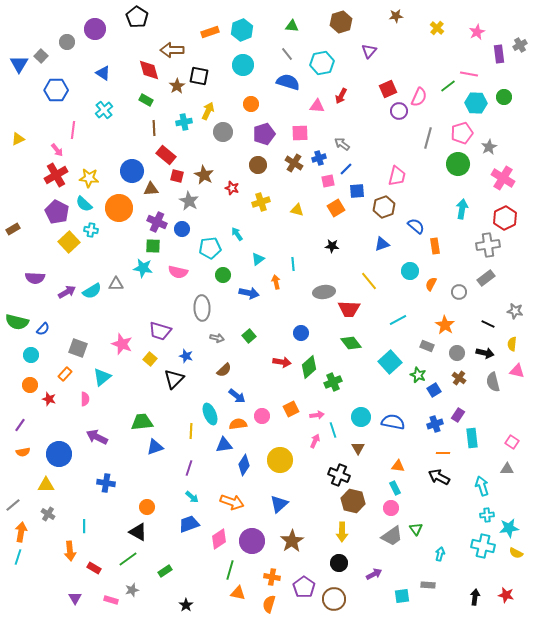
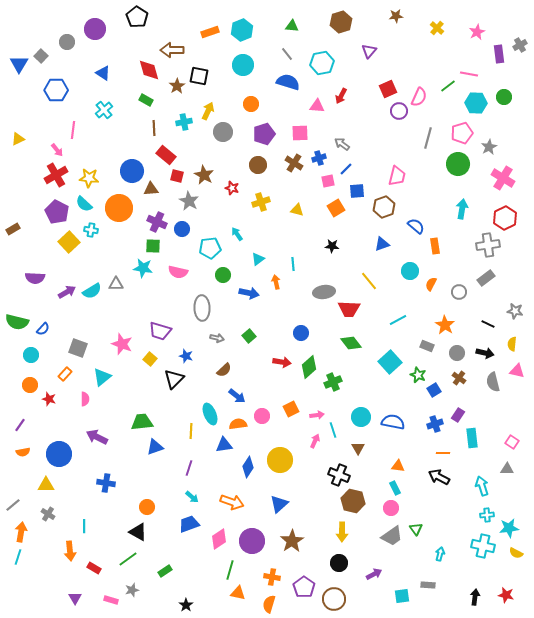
blue diamond at (244, 465): moved 4 px right, 2 px down
